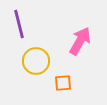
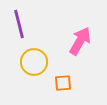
yellow circle: moved 2 px left, 1 px down
